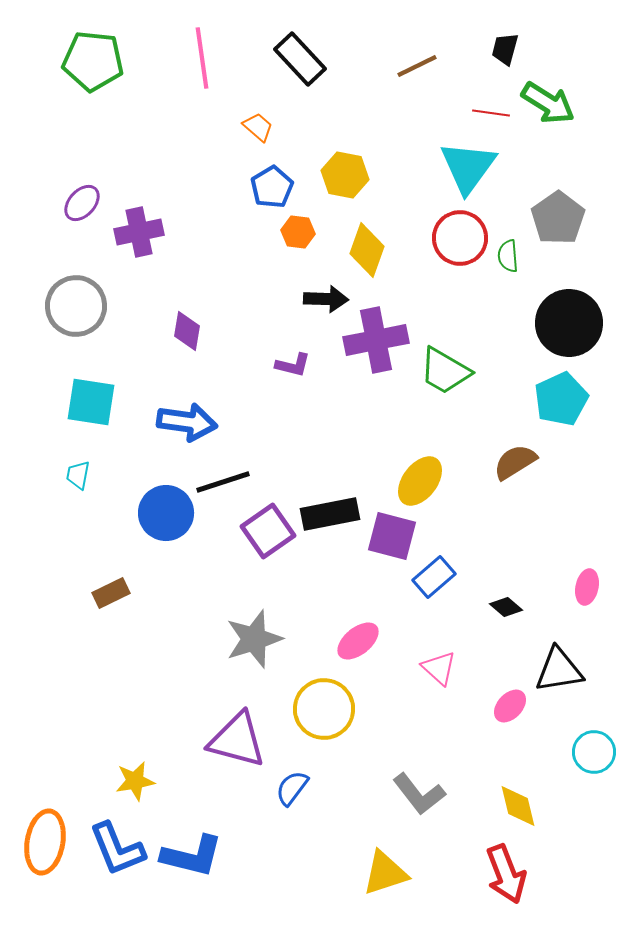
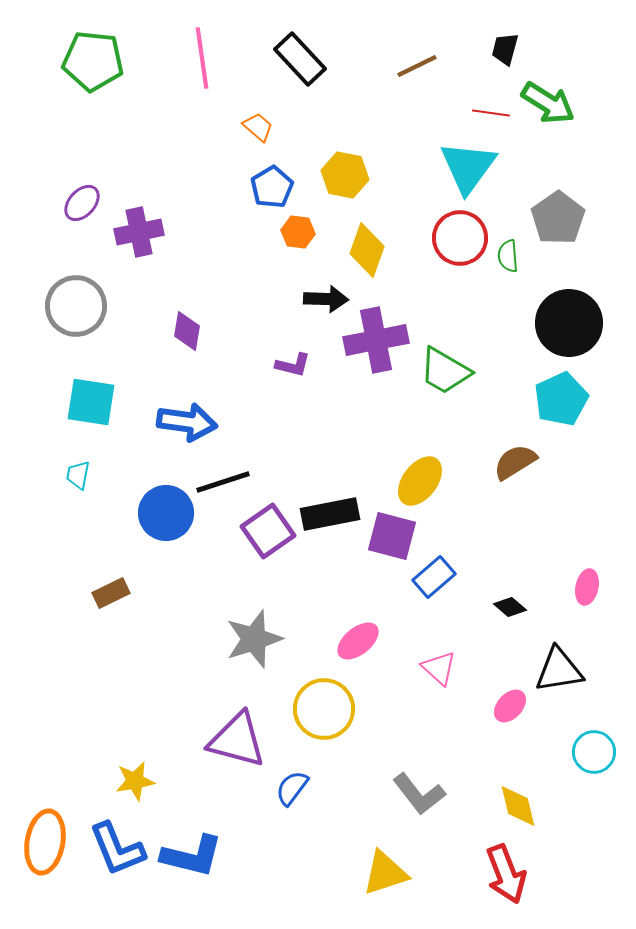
black diamond at (506, 607): moved 4 px right
